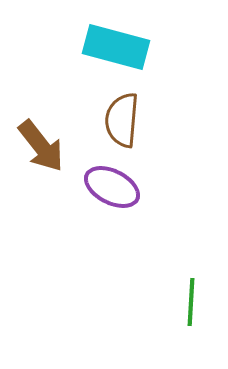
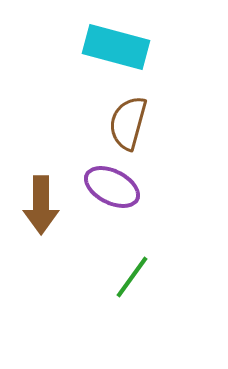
brown semicircle: moved 6 px right, 3 px down; rotated 10 degrees clockwise
brown arrow: moved 59 px down; rotated 38 degrees clockwise
green line: moved 59 px left, 25 px up; rotated 33 degrees clockwise
